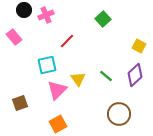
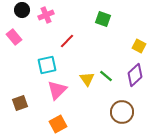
black circle: moved 2 px left
green square: rotated 28 degrees counterclockwise
yellow triangle: moved 9 px right
brown circle: moved 3 px right, 2 px up
